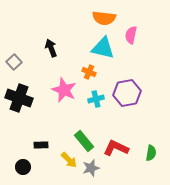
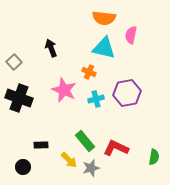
cyan triangle: moved 1 px right
green rectangle: moved 1 px right
green semicircle: moved 3 px right, 4 px down
